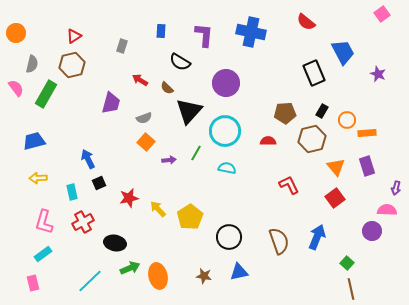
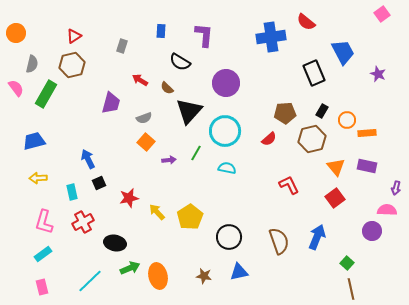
blue cross at (251, 32): moved 20 px right, 5 px down; rotated 20 degrees counterclockwise
red semicircle at (268, 141): moved 1 px right, 2 px up; rotated 140 degrees clockwise
purple rectangle at (367, 166): rotated 60 degrees counterclockwise
yellow arrow at (158, 209): moved 1 px left, 3 px down
pink rectangle at (33, 283): moved 9 px right, 4 px down
